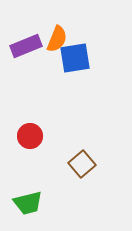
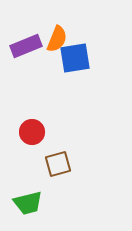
red circle: moved 2 px right, 4 px up
brown square: moved 24 px left; rotated 24 degrees clockwise
